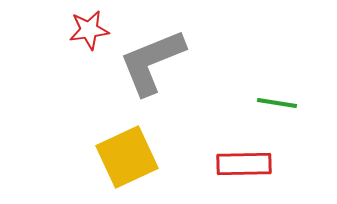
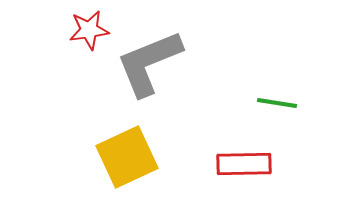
gray L-shape: moved 3 px left, 1 px down
